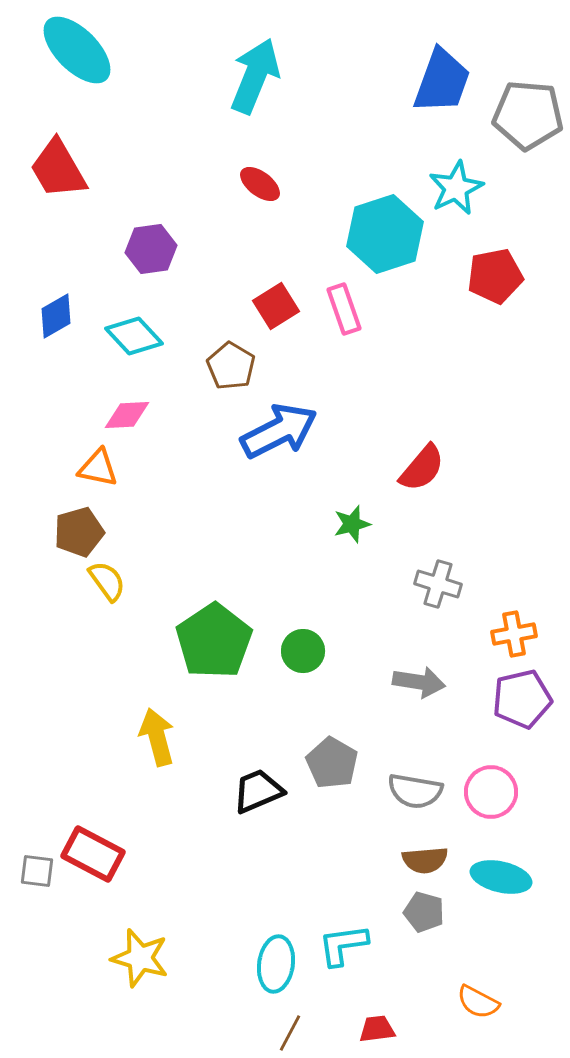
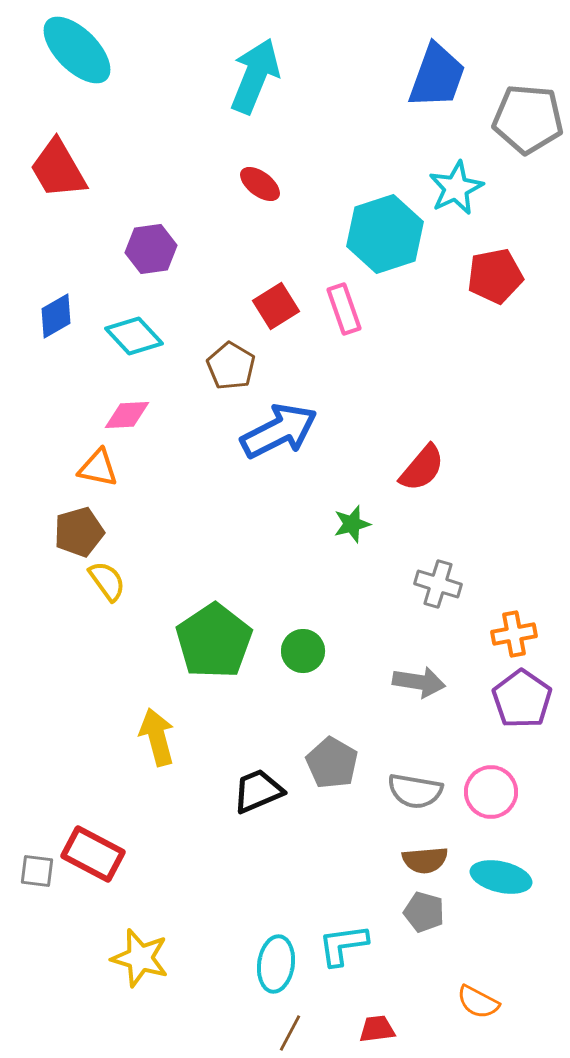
blue trapezoid at (442, 81): moved 5 px left, 5 px up
gray pentagon at (528, 115): moved 4 px down
purple pentagon at (522, 699): rotated 24 degrees counterclockwise
